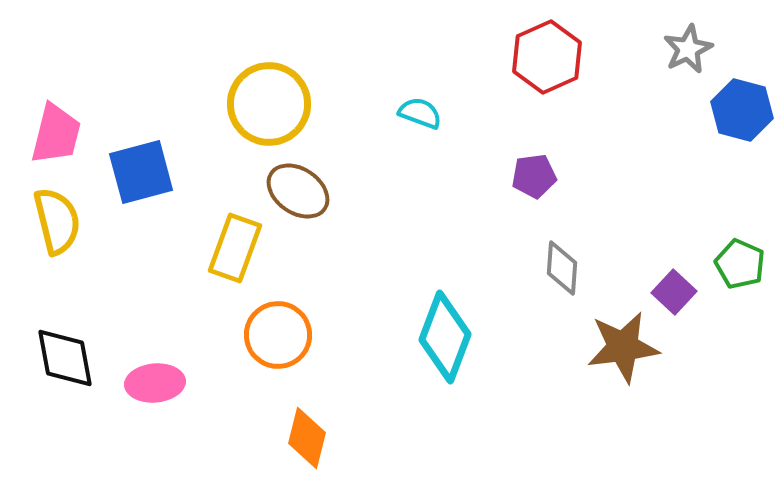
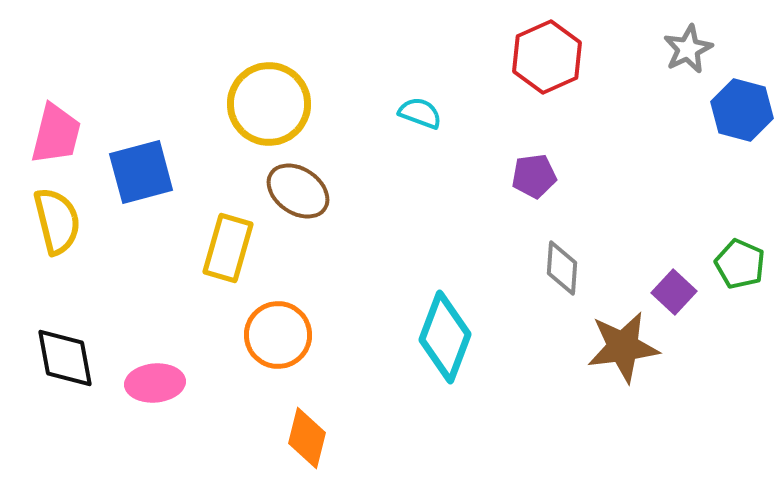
yellow rectangle: moved 7 px left; rotated 4 degrees counterclockwise
